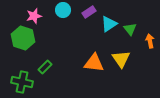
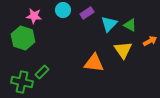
purple rectangle: moved 2 px left, 1 px down
pink star: rotated 21 degrees clockwise
cyan triangle: rotated 12 degrees counterclockwise
green triangle: moved 4 px up; rotated 24 degrees counterclockwise
orange arrow: rotated 72 degrees clockwise
yellow triangle: moved 2 px right, 9 px up
green rectangle: moved 3 px left, 5 px down
